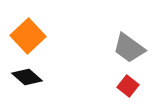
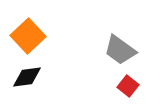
gray trapezoid: moved 9 px left, 2 px down
black diamond: rotated 48 degrees counterclockwise
